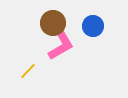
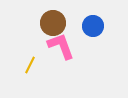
pink L-shape: rotated 80 degrees counterclockwise
yellow line: moved 2 px right, 6 px up; rotated 18 degrees counterclockwise
